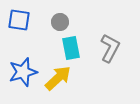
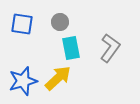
blue square: moved 3 px right, 4 px down
gray L-shape: rotated 8 degrees clockwise
blue star: moved 9 px down
